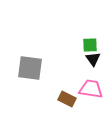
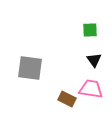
green square: moved 15 px up
black triangle: moved 1 px right, 1 px down
